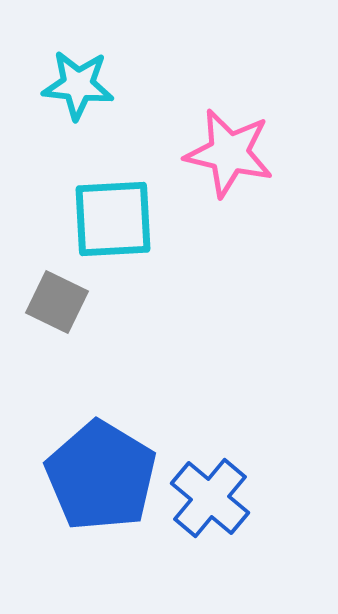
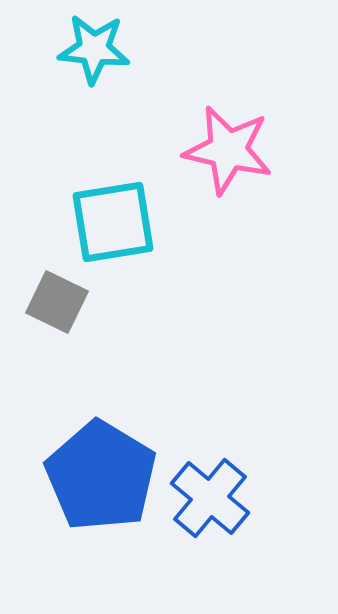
cyan star: moved 16 px right, 36 px up
pink star: moved 1 px left, 3 px up
cyan square: moved 3 px down; rotated 6 degrees counterclockwise
